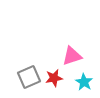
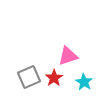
pink triangle: moved 4 px left
red star: rotated 24 degrees counterclockwise
